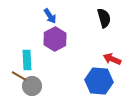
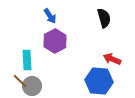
purple hexagon: moved 2 px down
brown line: moved 1 px right, 5 px down; rotated 14 degrees clockwise
